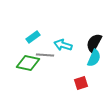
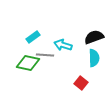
black semicircle: moved 6 px up; rotated 42 degrees clockwise
cyan semicircle: rotated 24 degrees counterclockwise
red square: rotated 32 degrees counterclockwise
